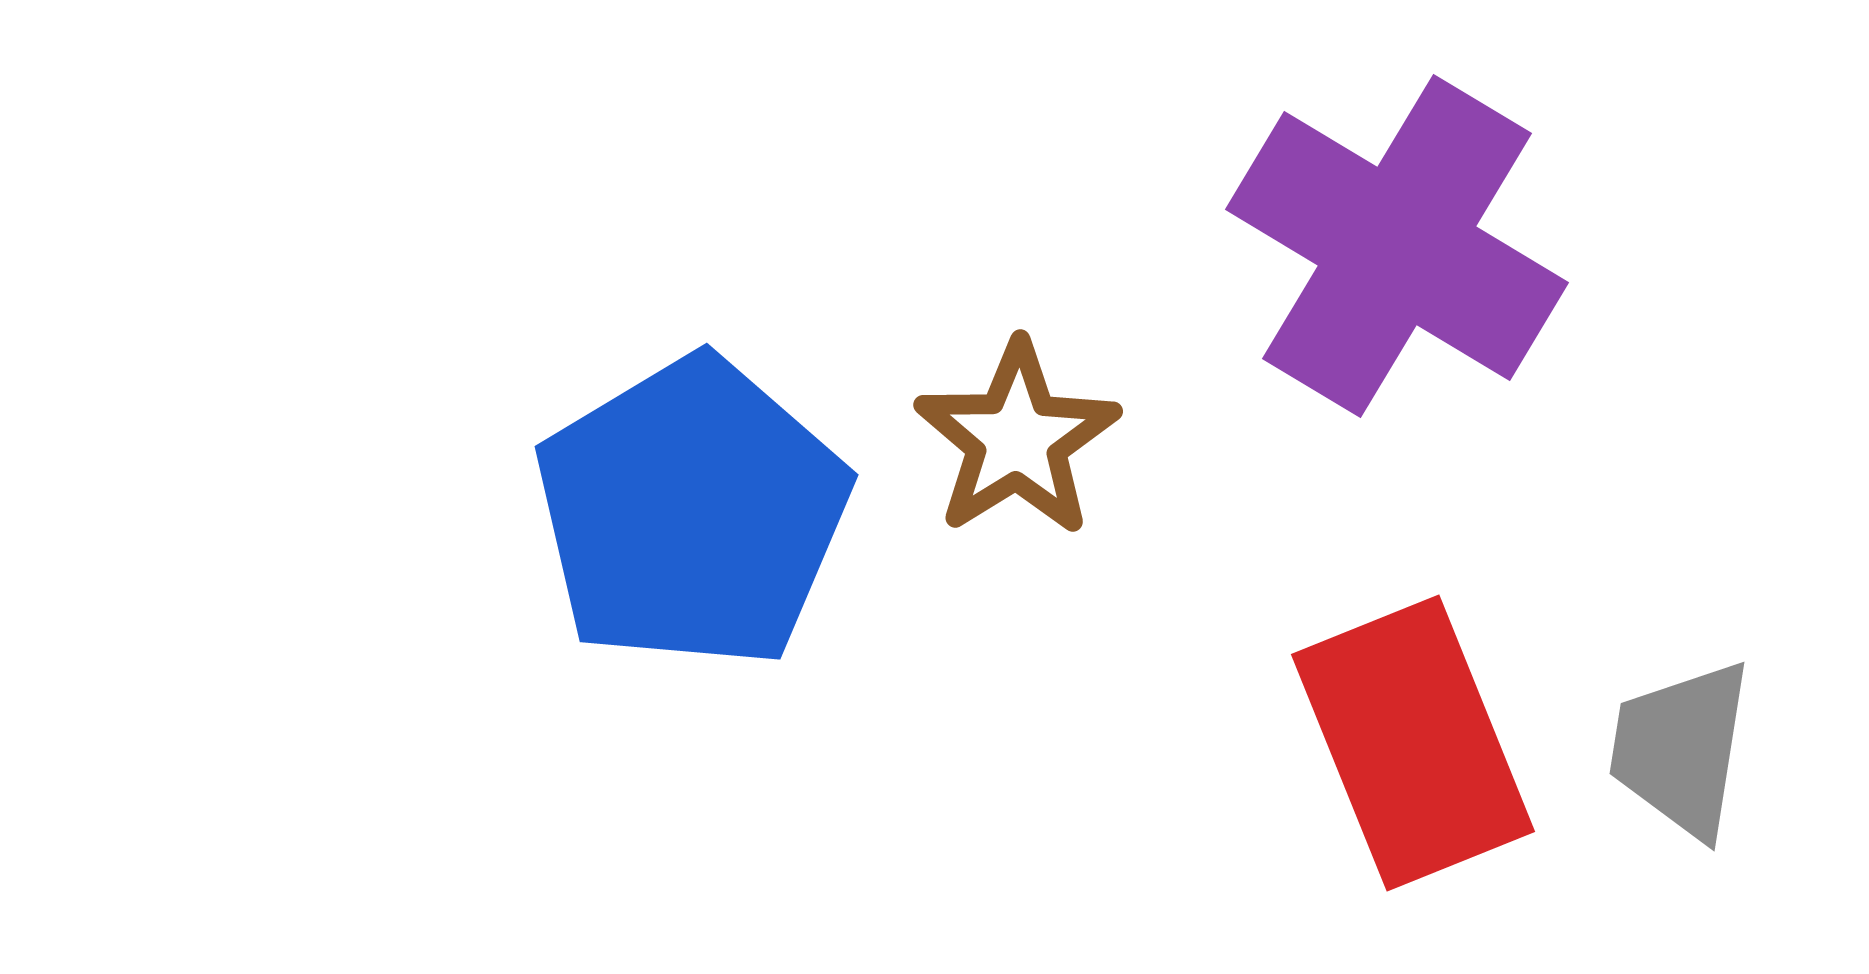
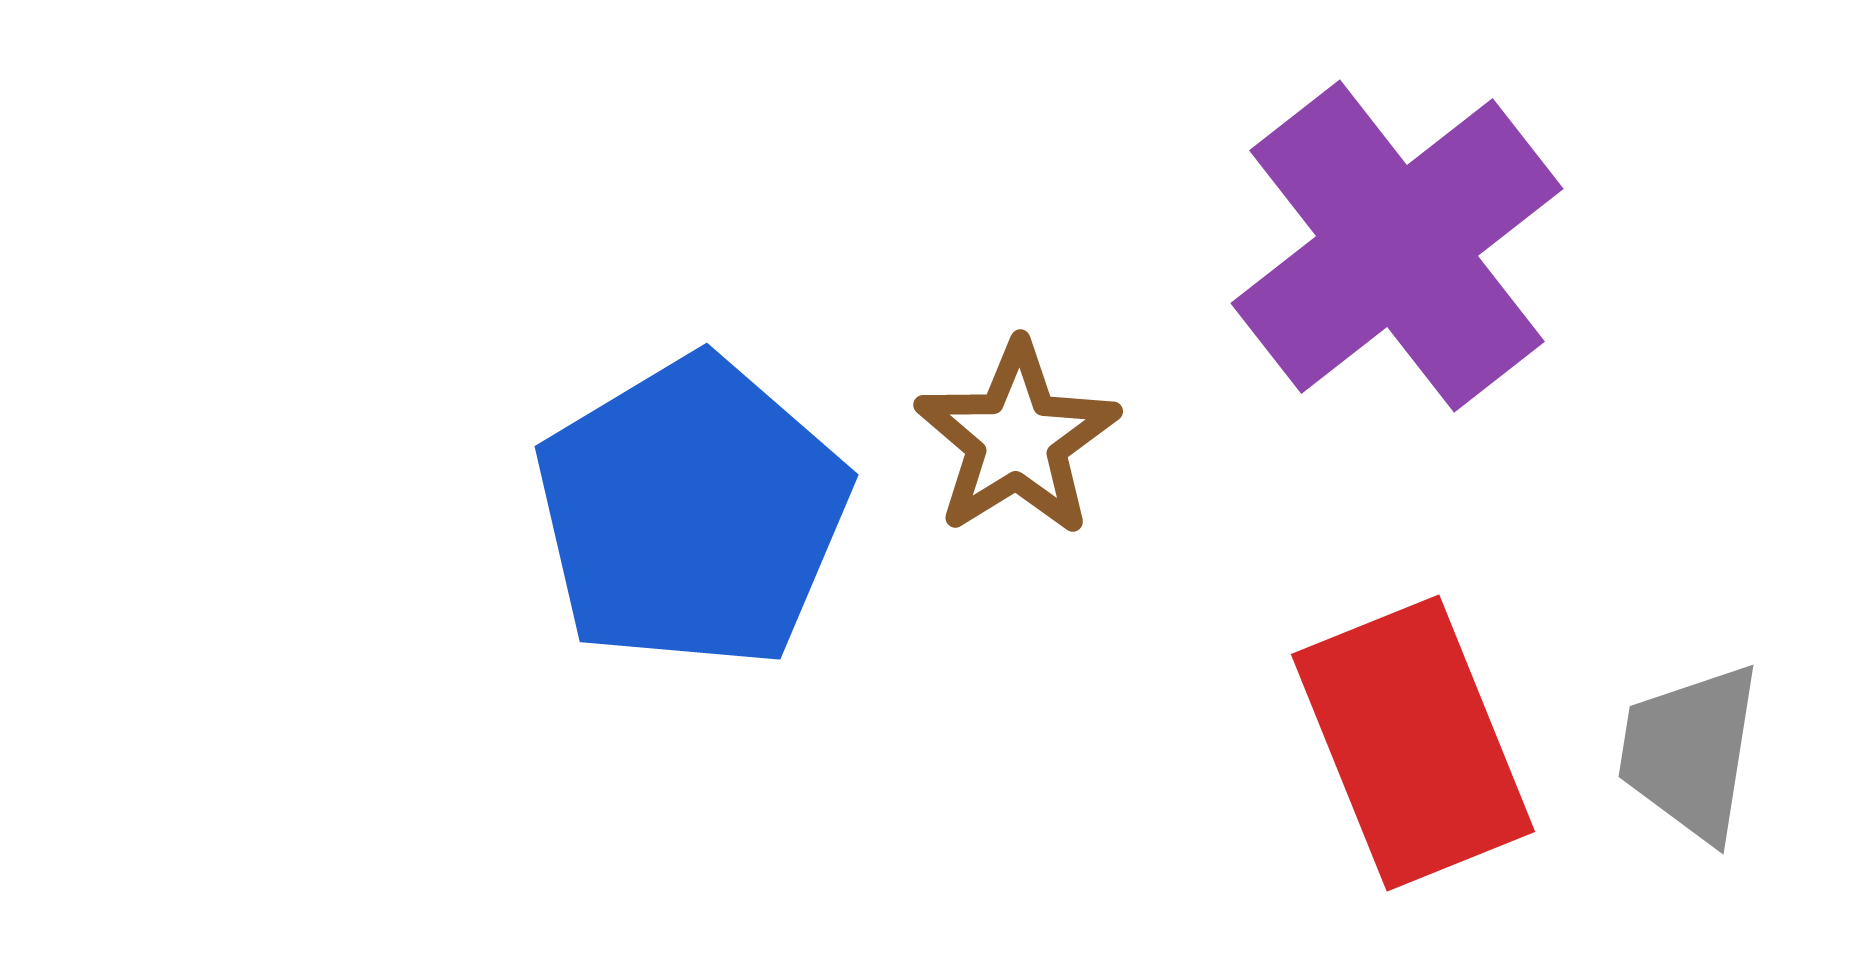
purple cross: rotated 21 degrees clockwise
gray trapezoid: moved 9 px right, 3 px down
